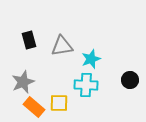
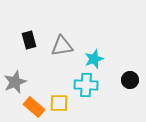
cyan star: moved 3 px right
gray star: moved 8 px left
